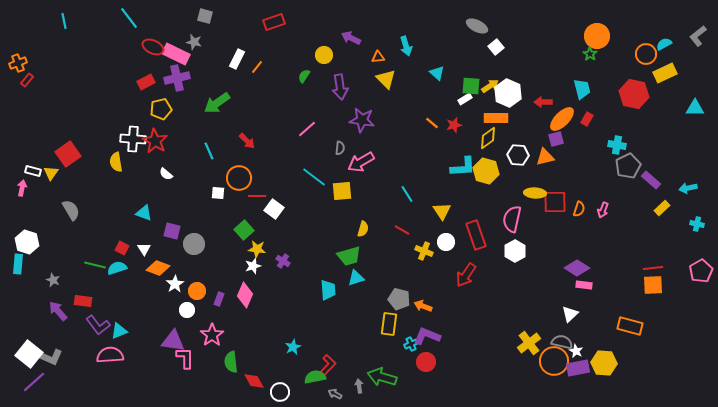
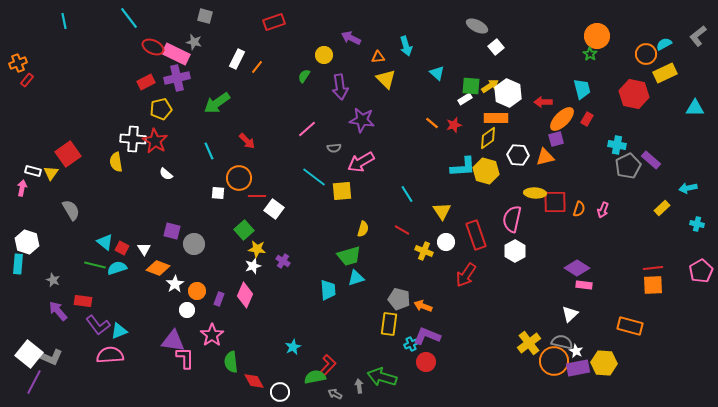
gray semicircle at (340, 148): moved 6 px left; rotated 80 degrees clockwise
purple rectangle at (651, 180): moved 20 px up
cyan triangle at (144, 213): moved 39 px left, 29 px down; rotated 18 degrees clockwise
purple line at (34, 382): rotated 20 degrees counterclockwise
